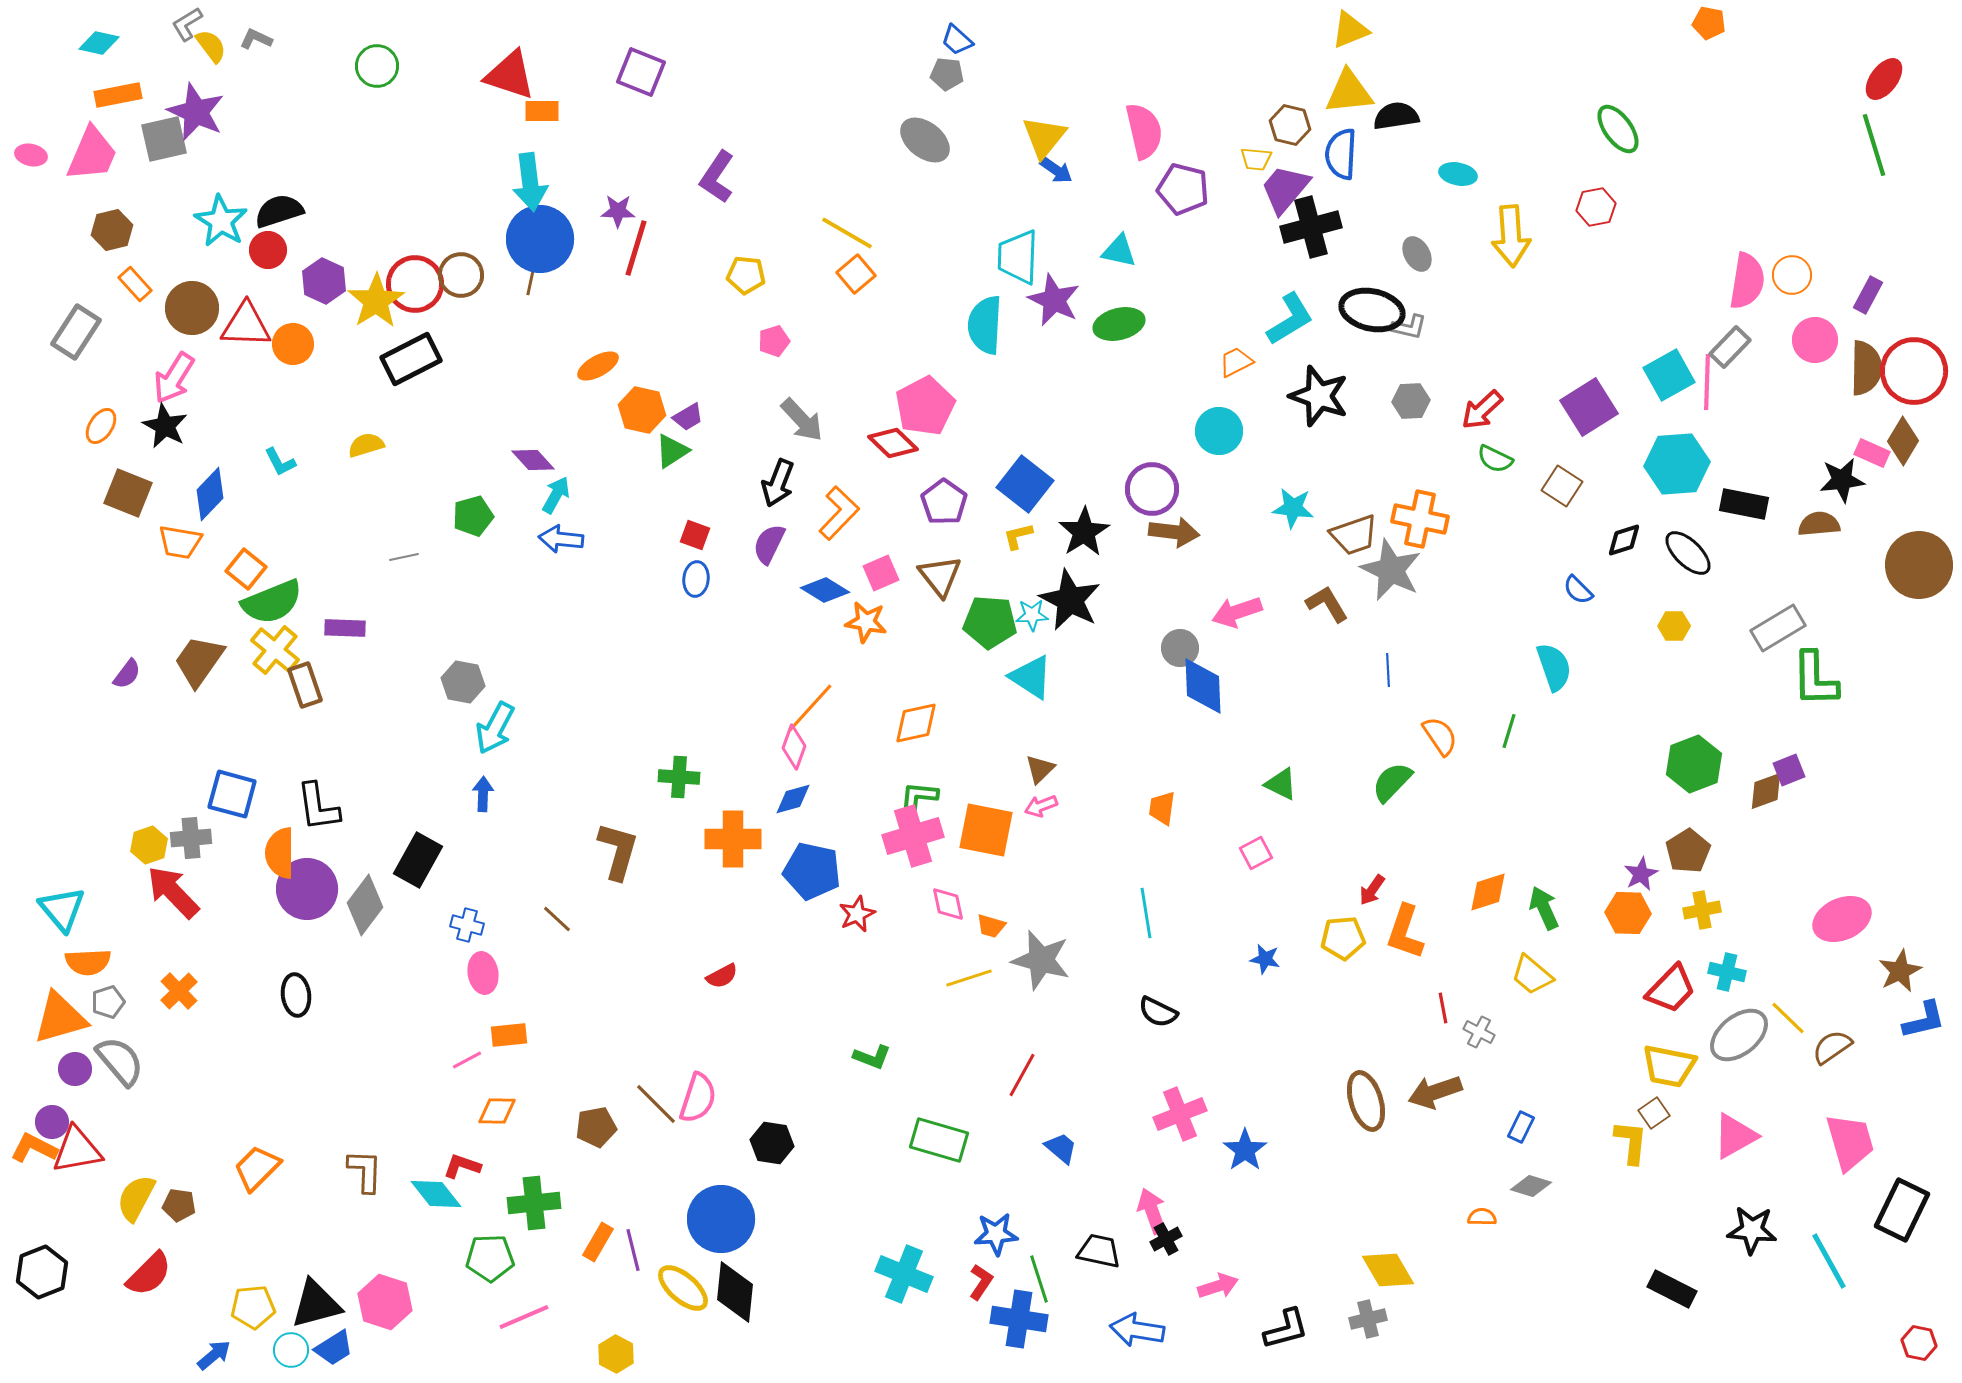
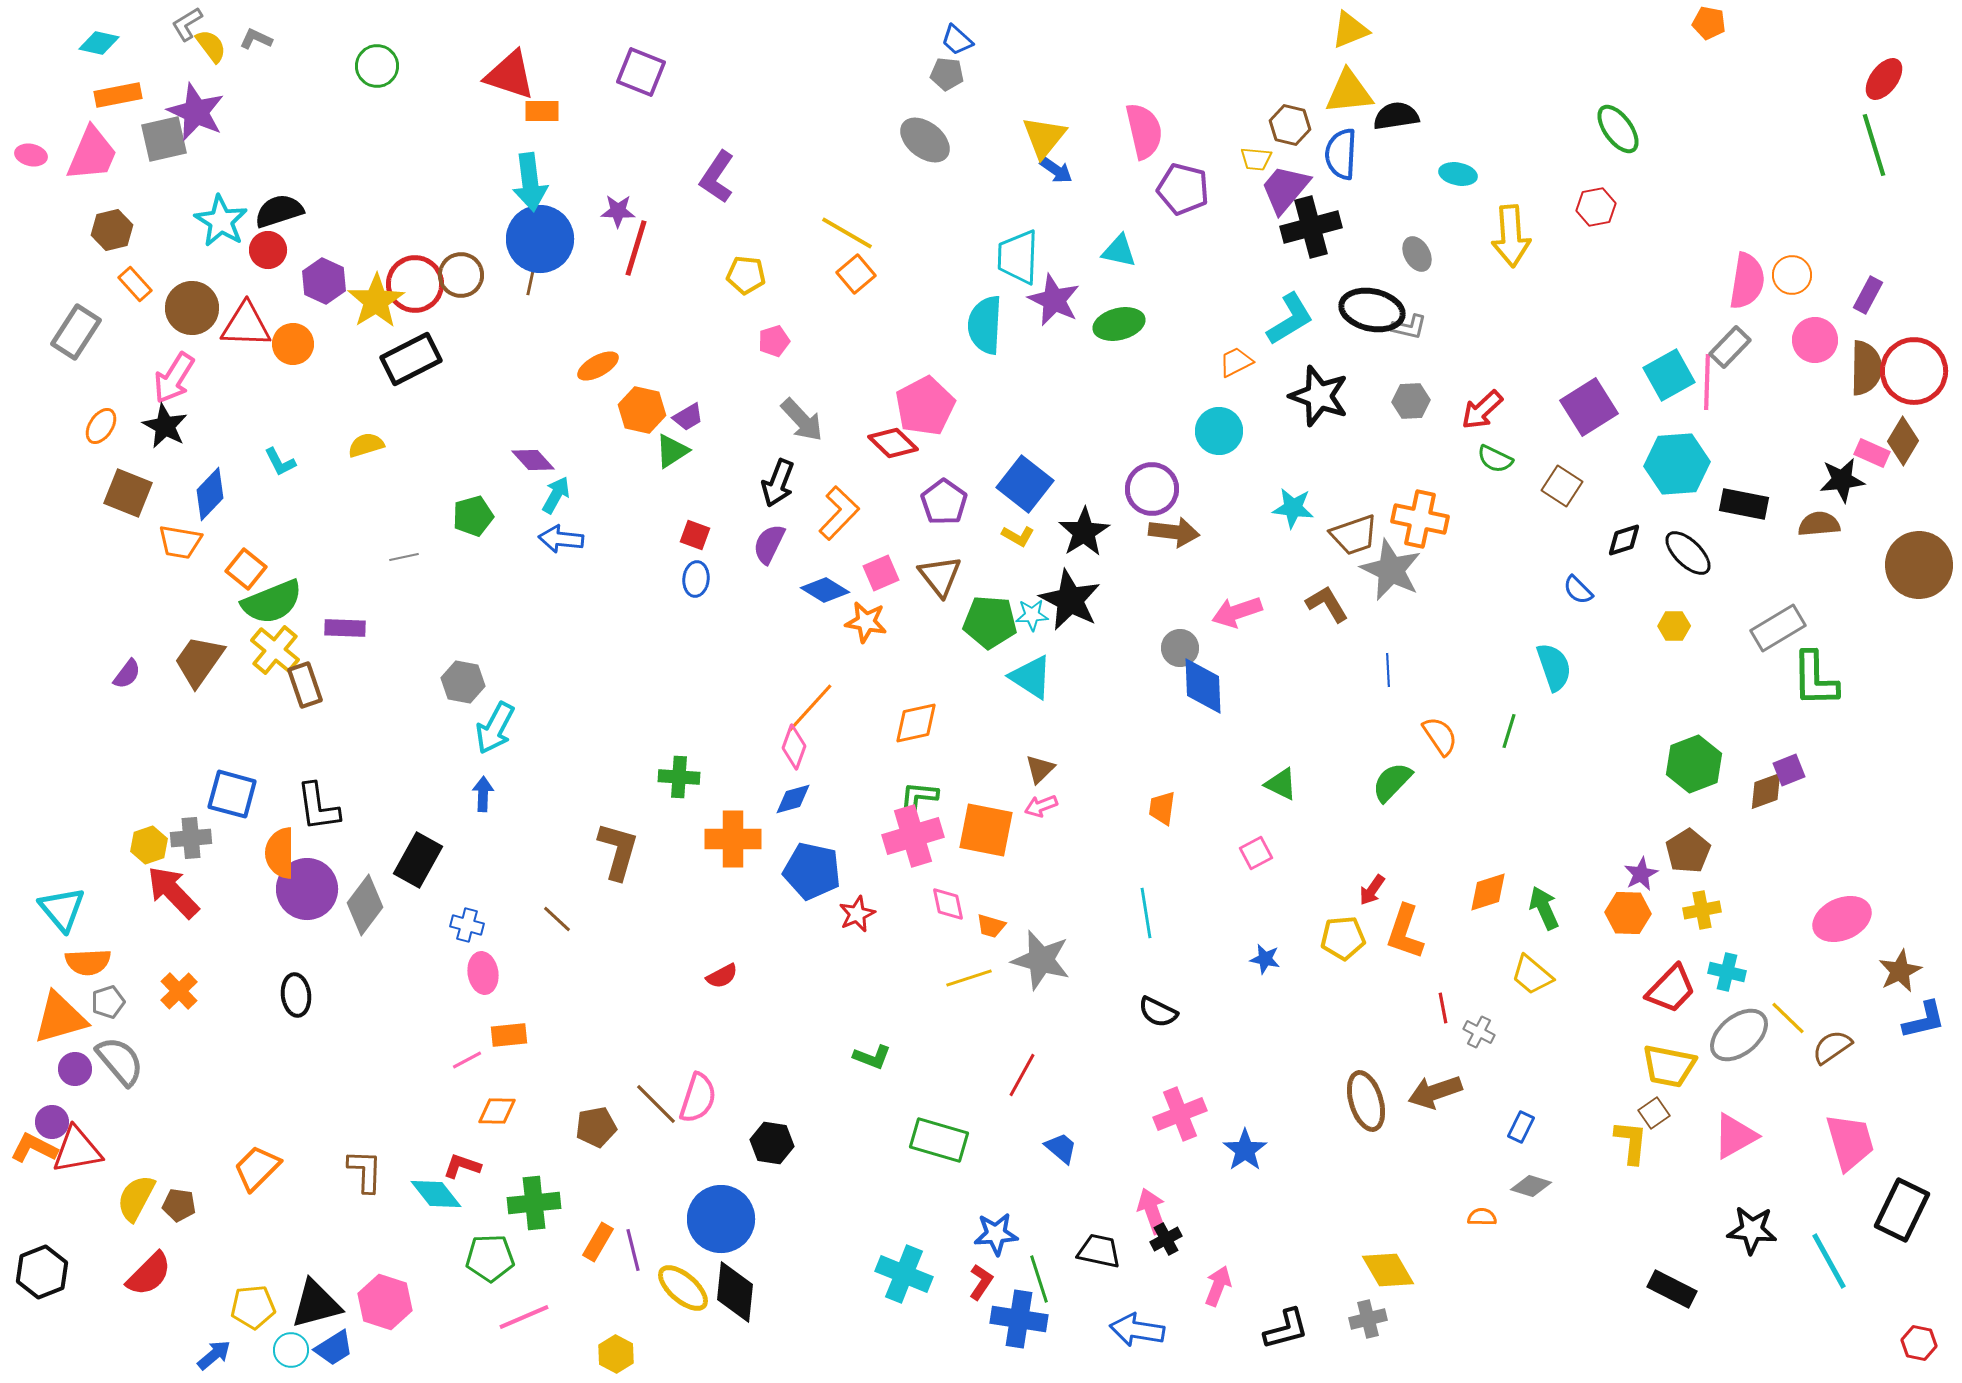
yellow L-shape at (1018, 536): rotated 136 degrees counterclockwise
pink arrow at (1218, 1286): rotated 51 degrees counterclockwise
